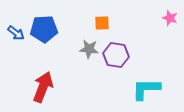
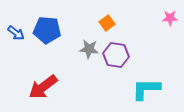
pink star: rotated 21 degrees counterclockwise
orange square: moved 5 px right; rotated 35 degrees counterclockwise
blue pentagon: moved 3 px right, 1 px down; rotated 8 degrees clockwise
red arrow: rotated 148 degrees counterclockwise
